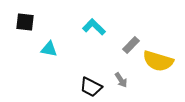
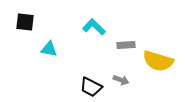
gray rectangle: moved 5 px left; rotated 42 degrees clockwise
gray arrow: rotated 35 degrees counterclockwise
